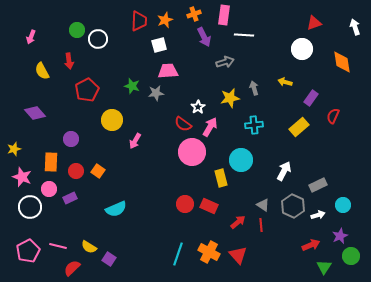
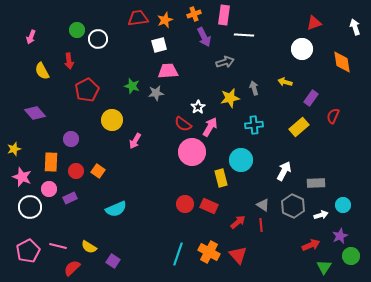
red trapezoid at (139, 21): moved 1 px left, 3 px up; rotated 100 degrees counterclockwise
gray rectangle at (318, 185): moved 2 px left, 2 px up; rotated 24 degrees clockwise
white arrow at (318, 215): moved 3 px right
purple square at (109, 259): moved 4 px right, 2 px down
